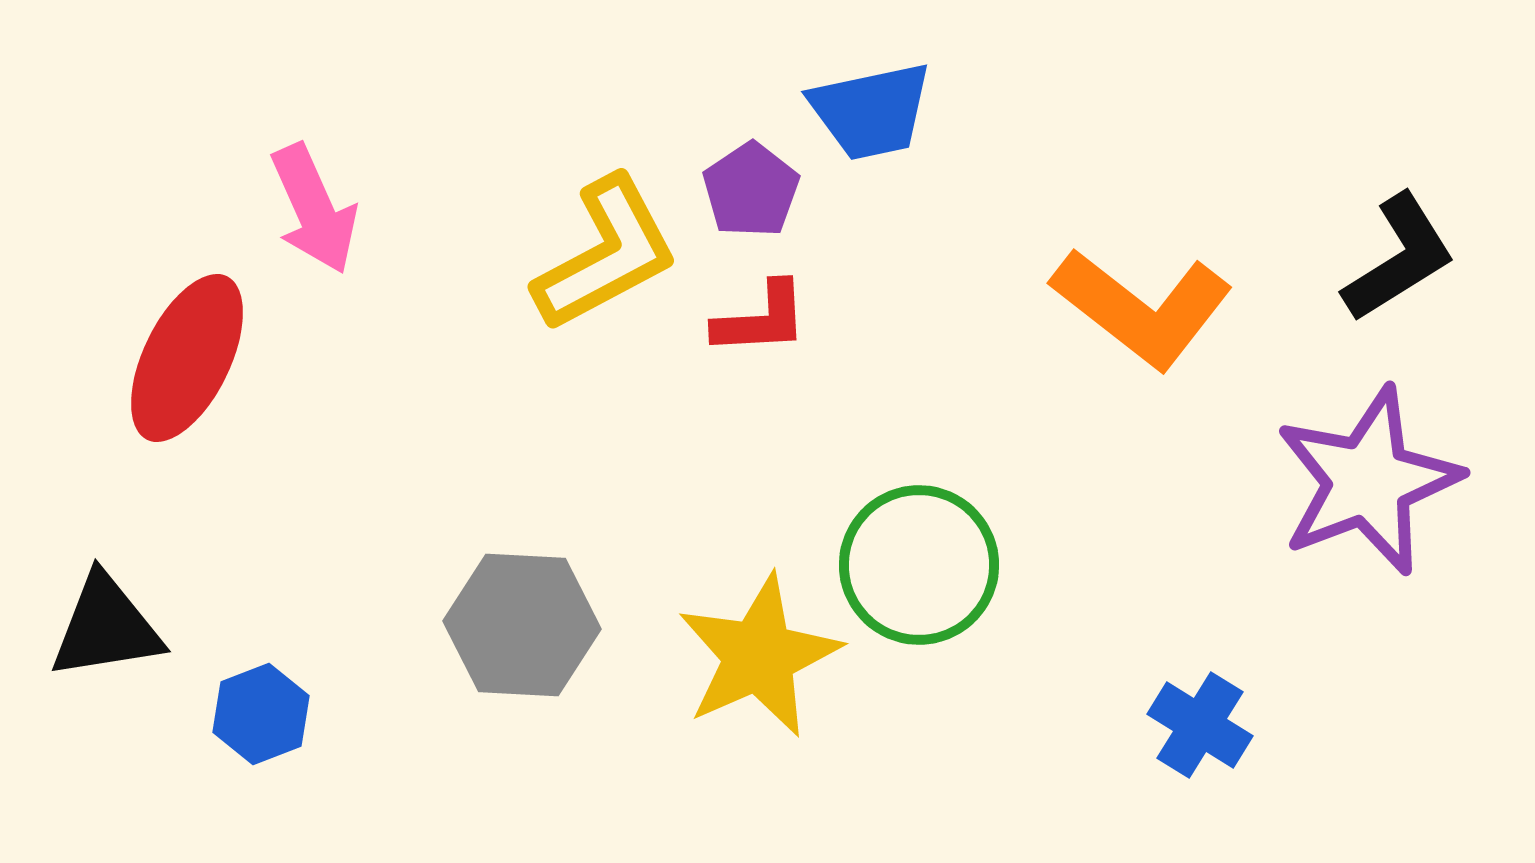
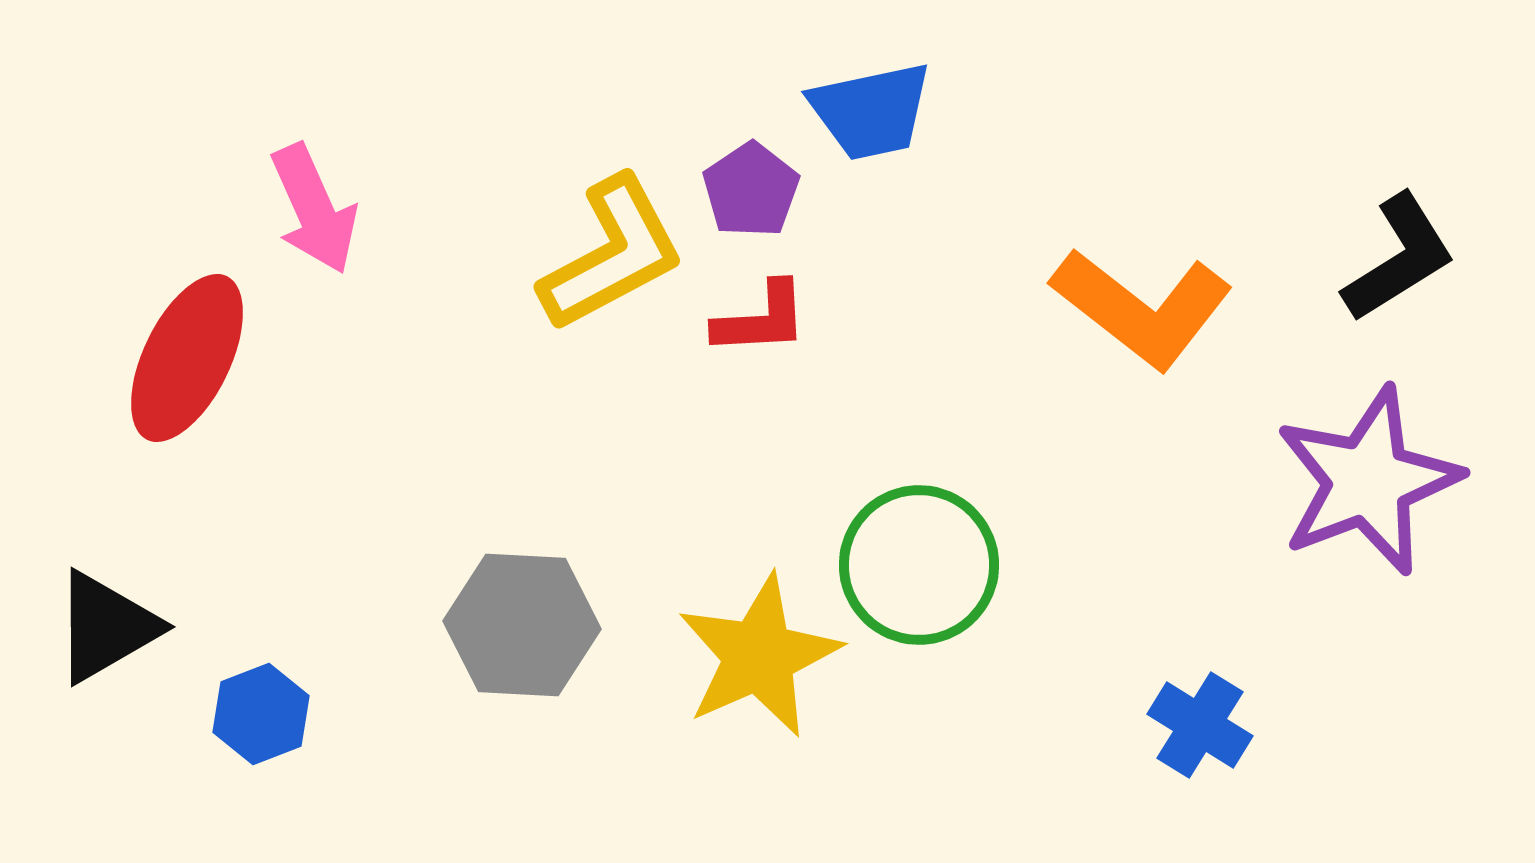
yellow L-shape: moved 6 px right
black triangle: rotated 21 degrees counterclockwise
